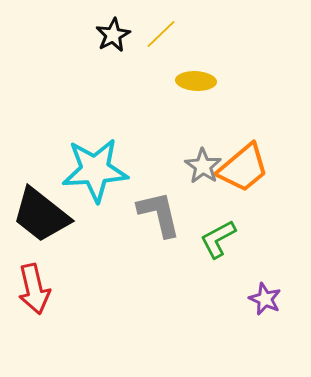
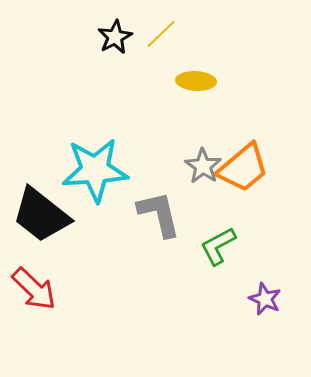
black star: moved 2 px right, 2 px down
green L-shape: moved 7 px down
red arrow: rotated 33 degrees counterclockwise
